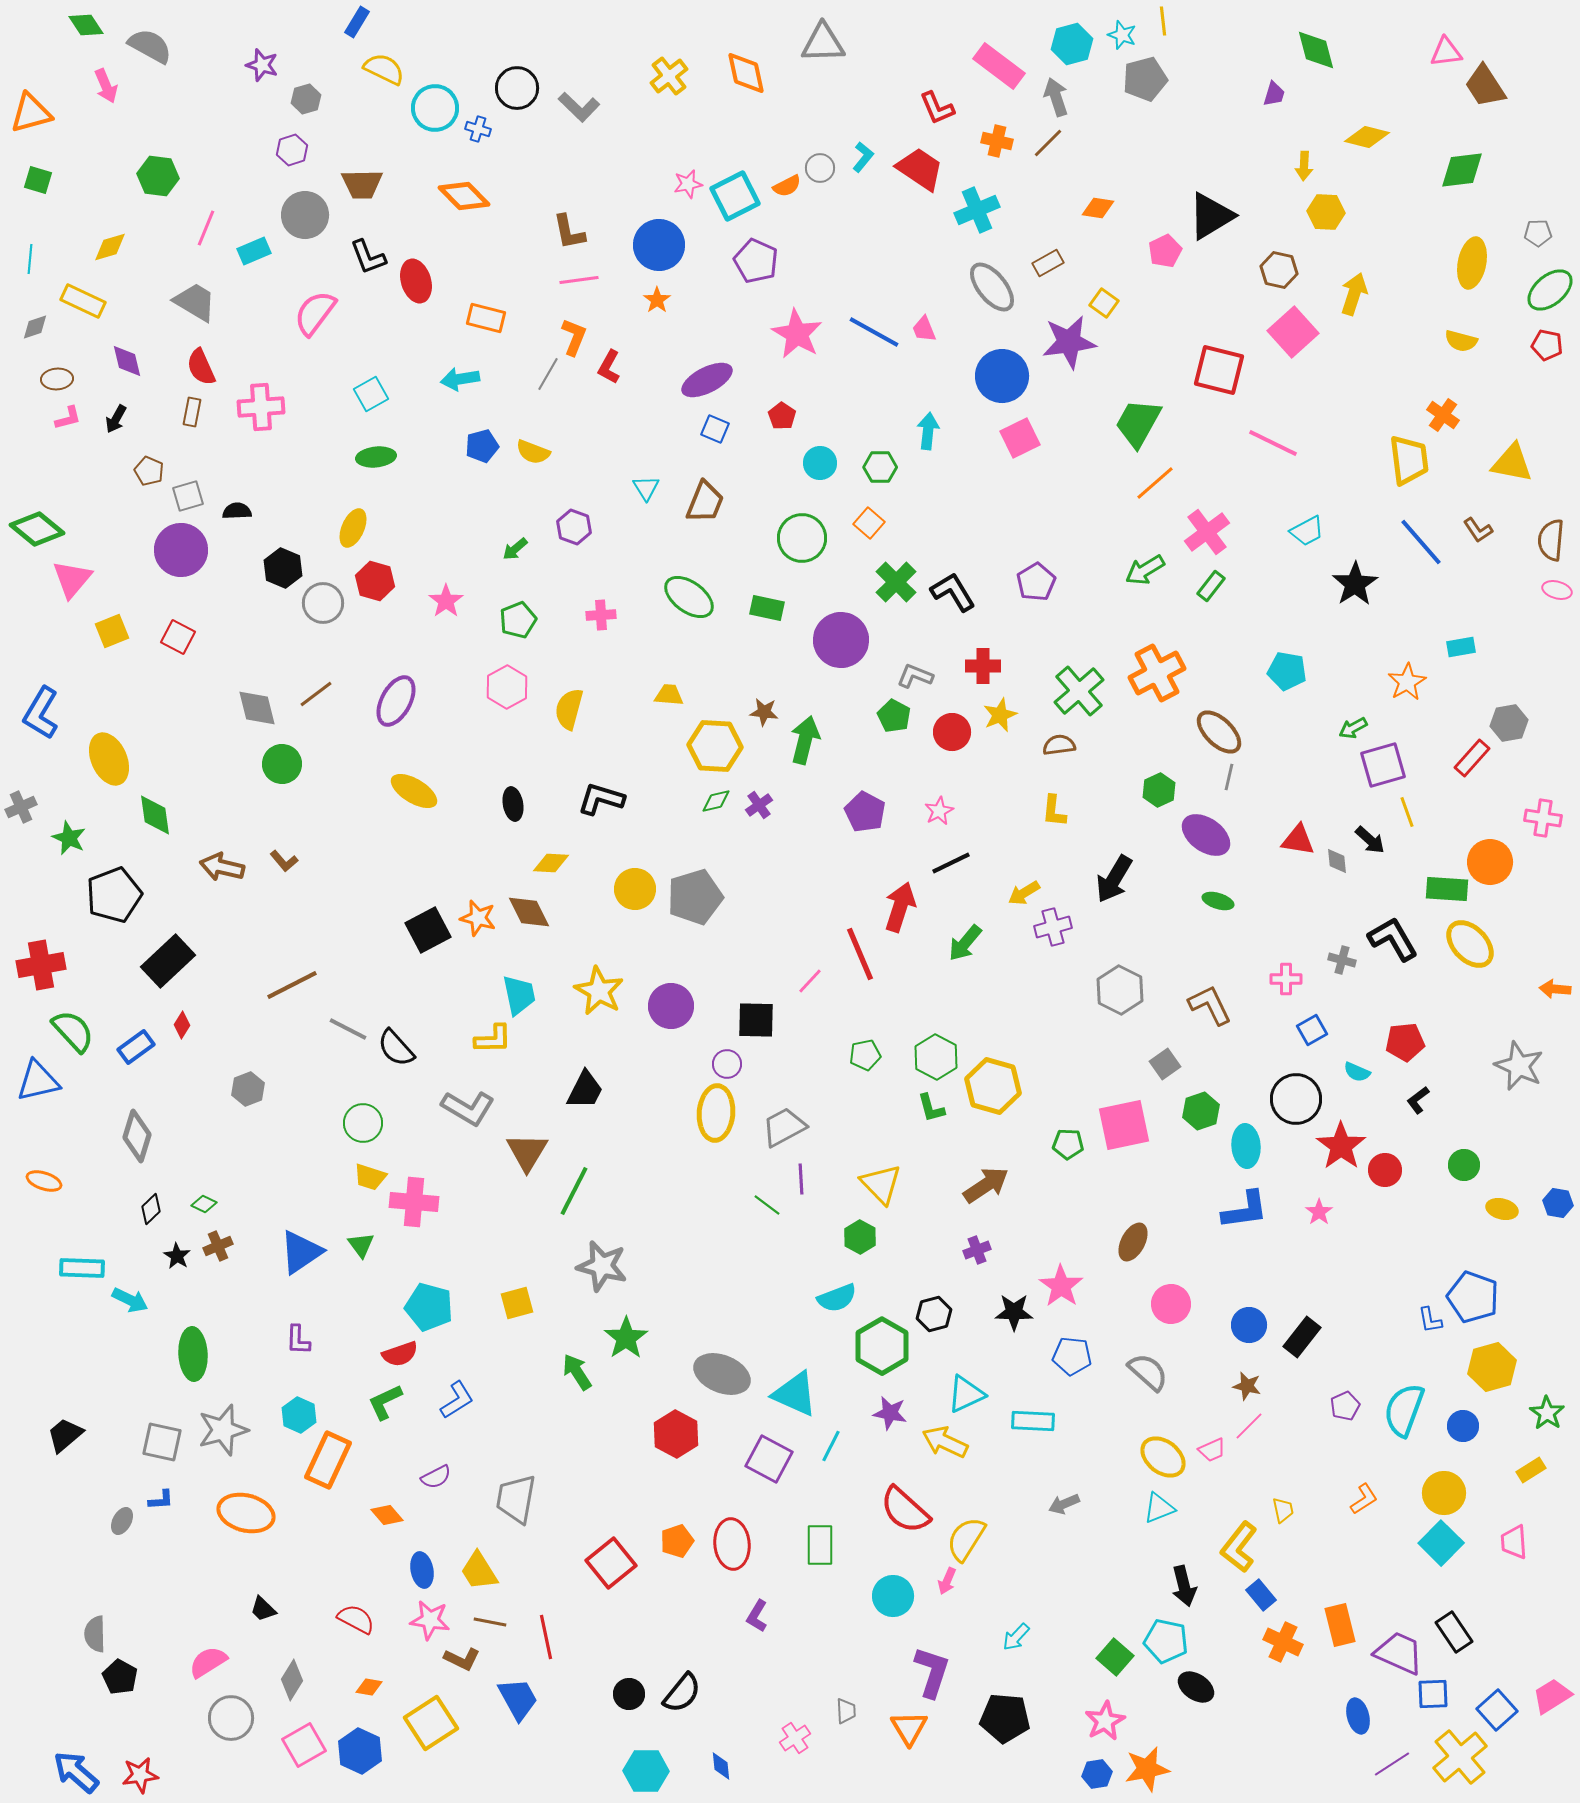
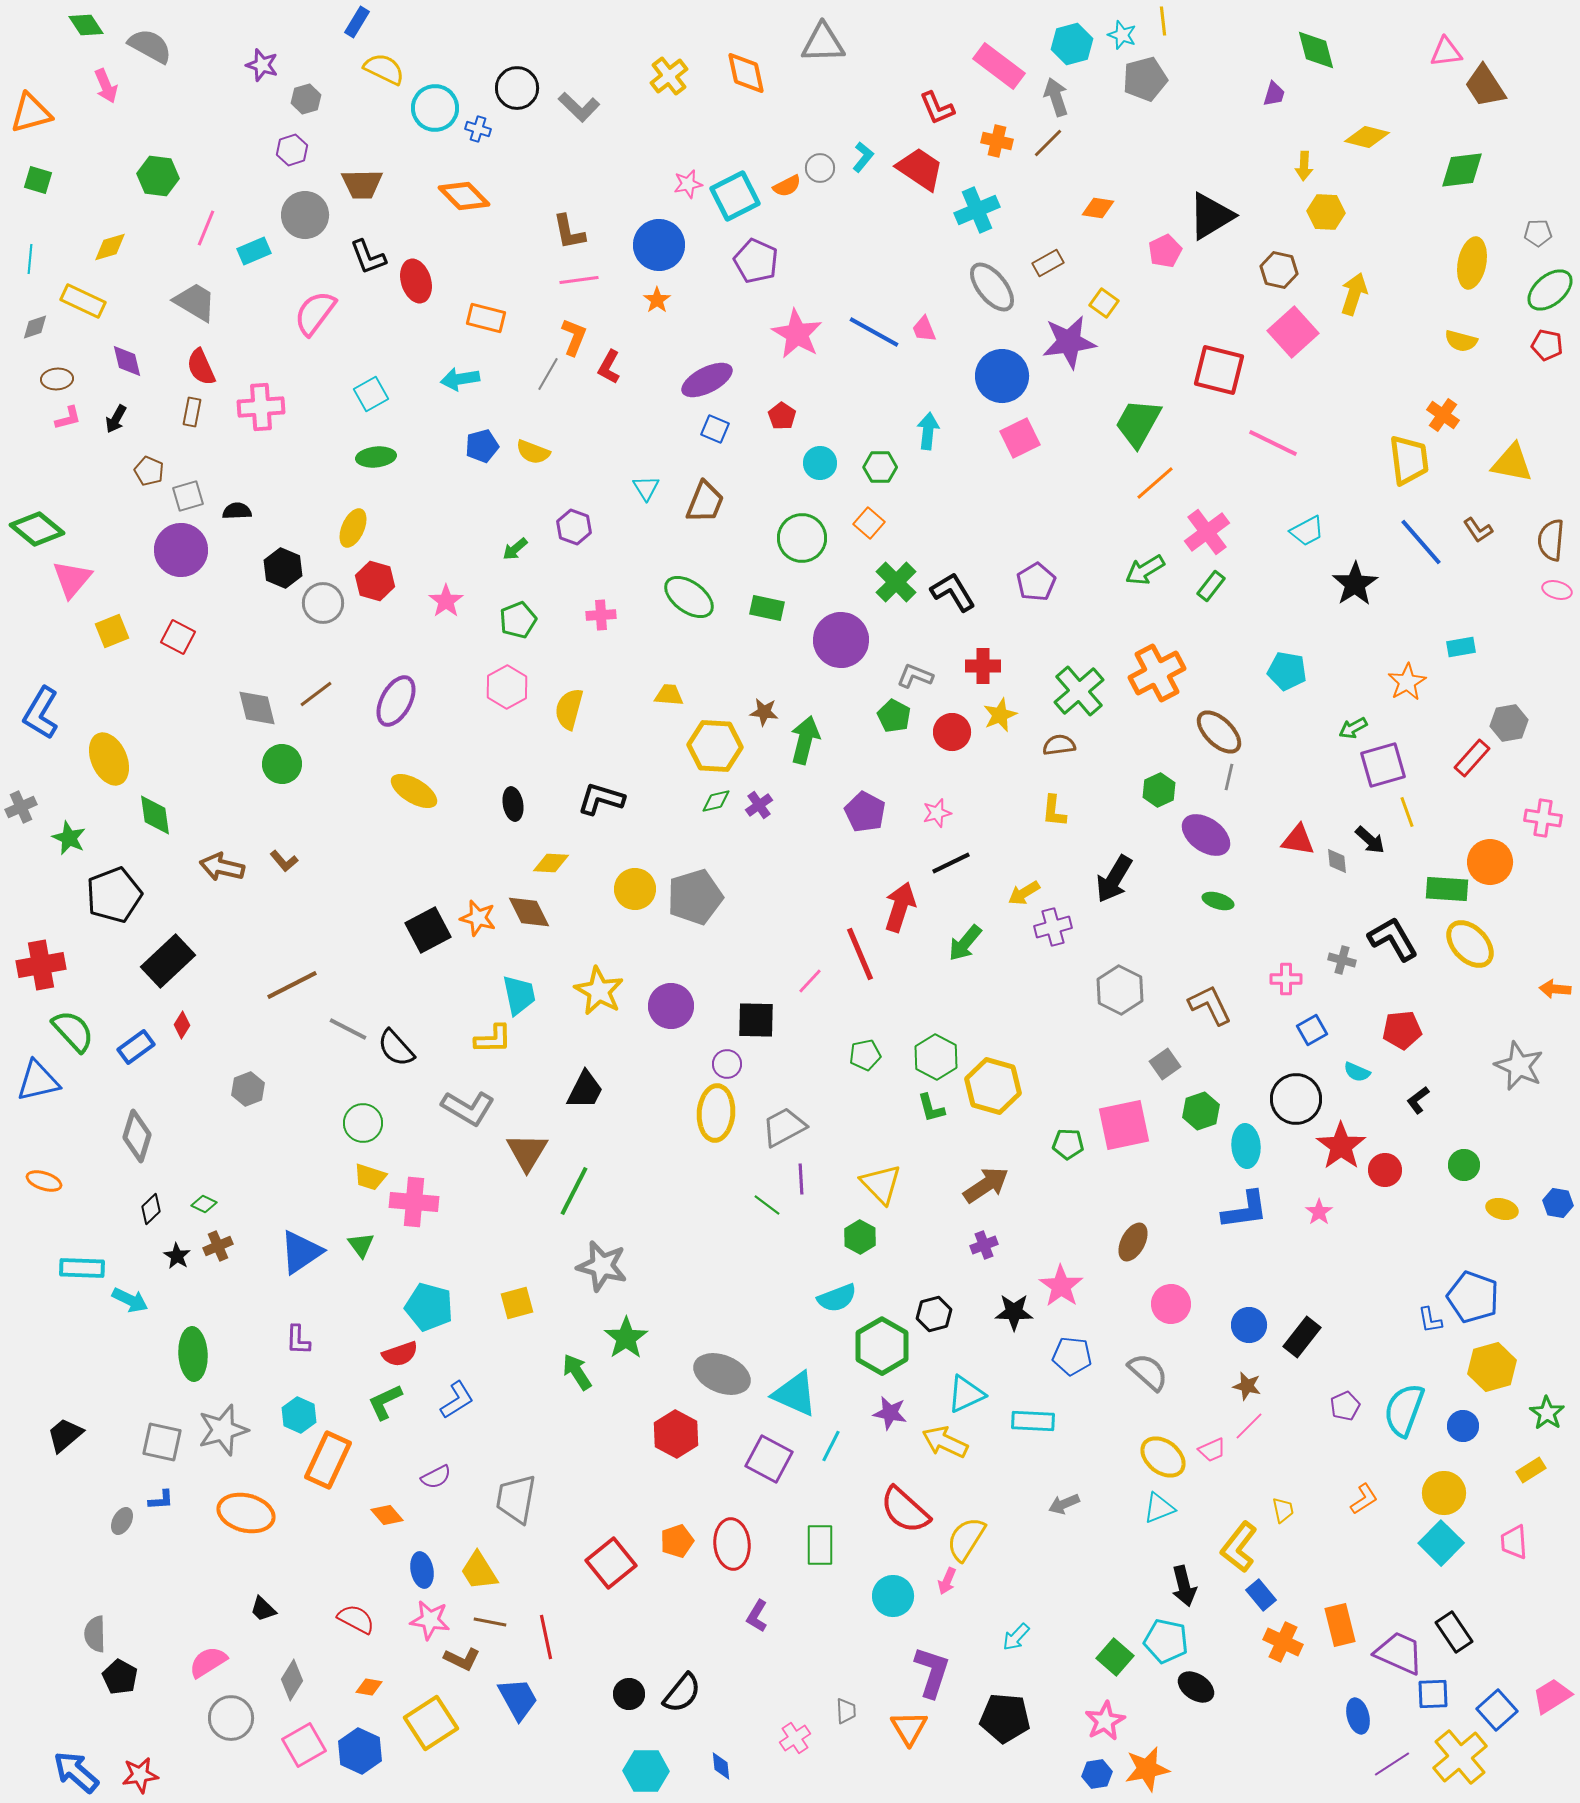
pink star at (939, 811): moved 2 px left, 2 px down; rotated 12 degrees clockwise
red pentagon at (1405, 1042): moved 3 px left, 12 px up
purple cross at (977, 1250): moved 7 px right, 5 px up
